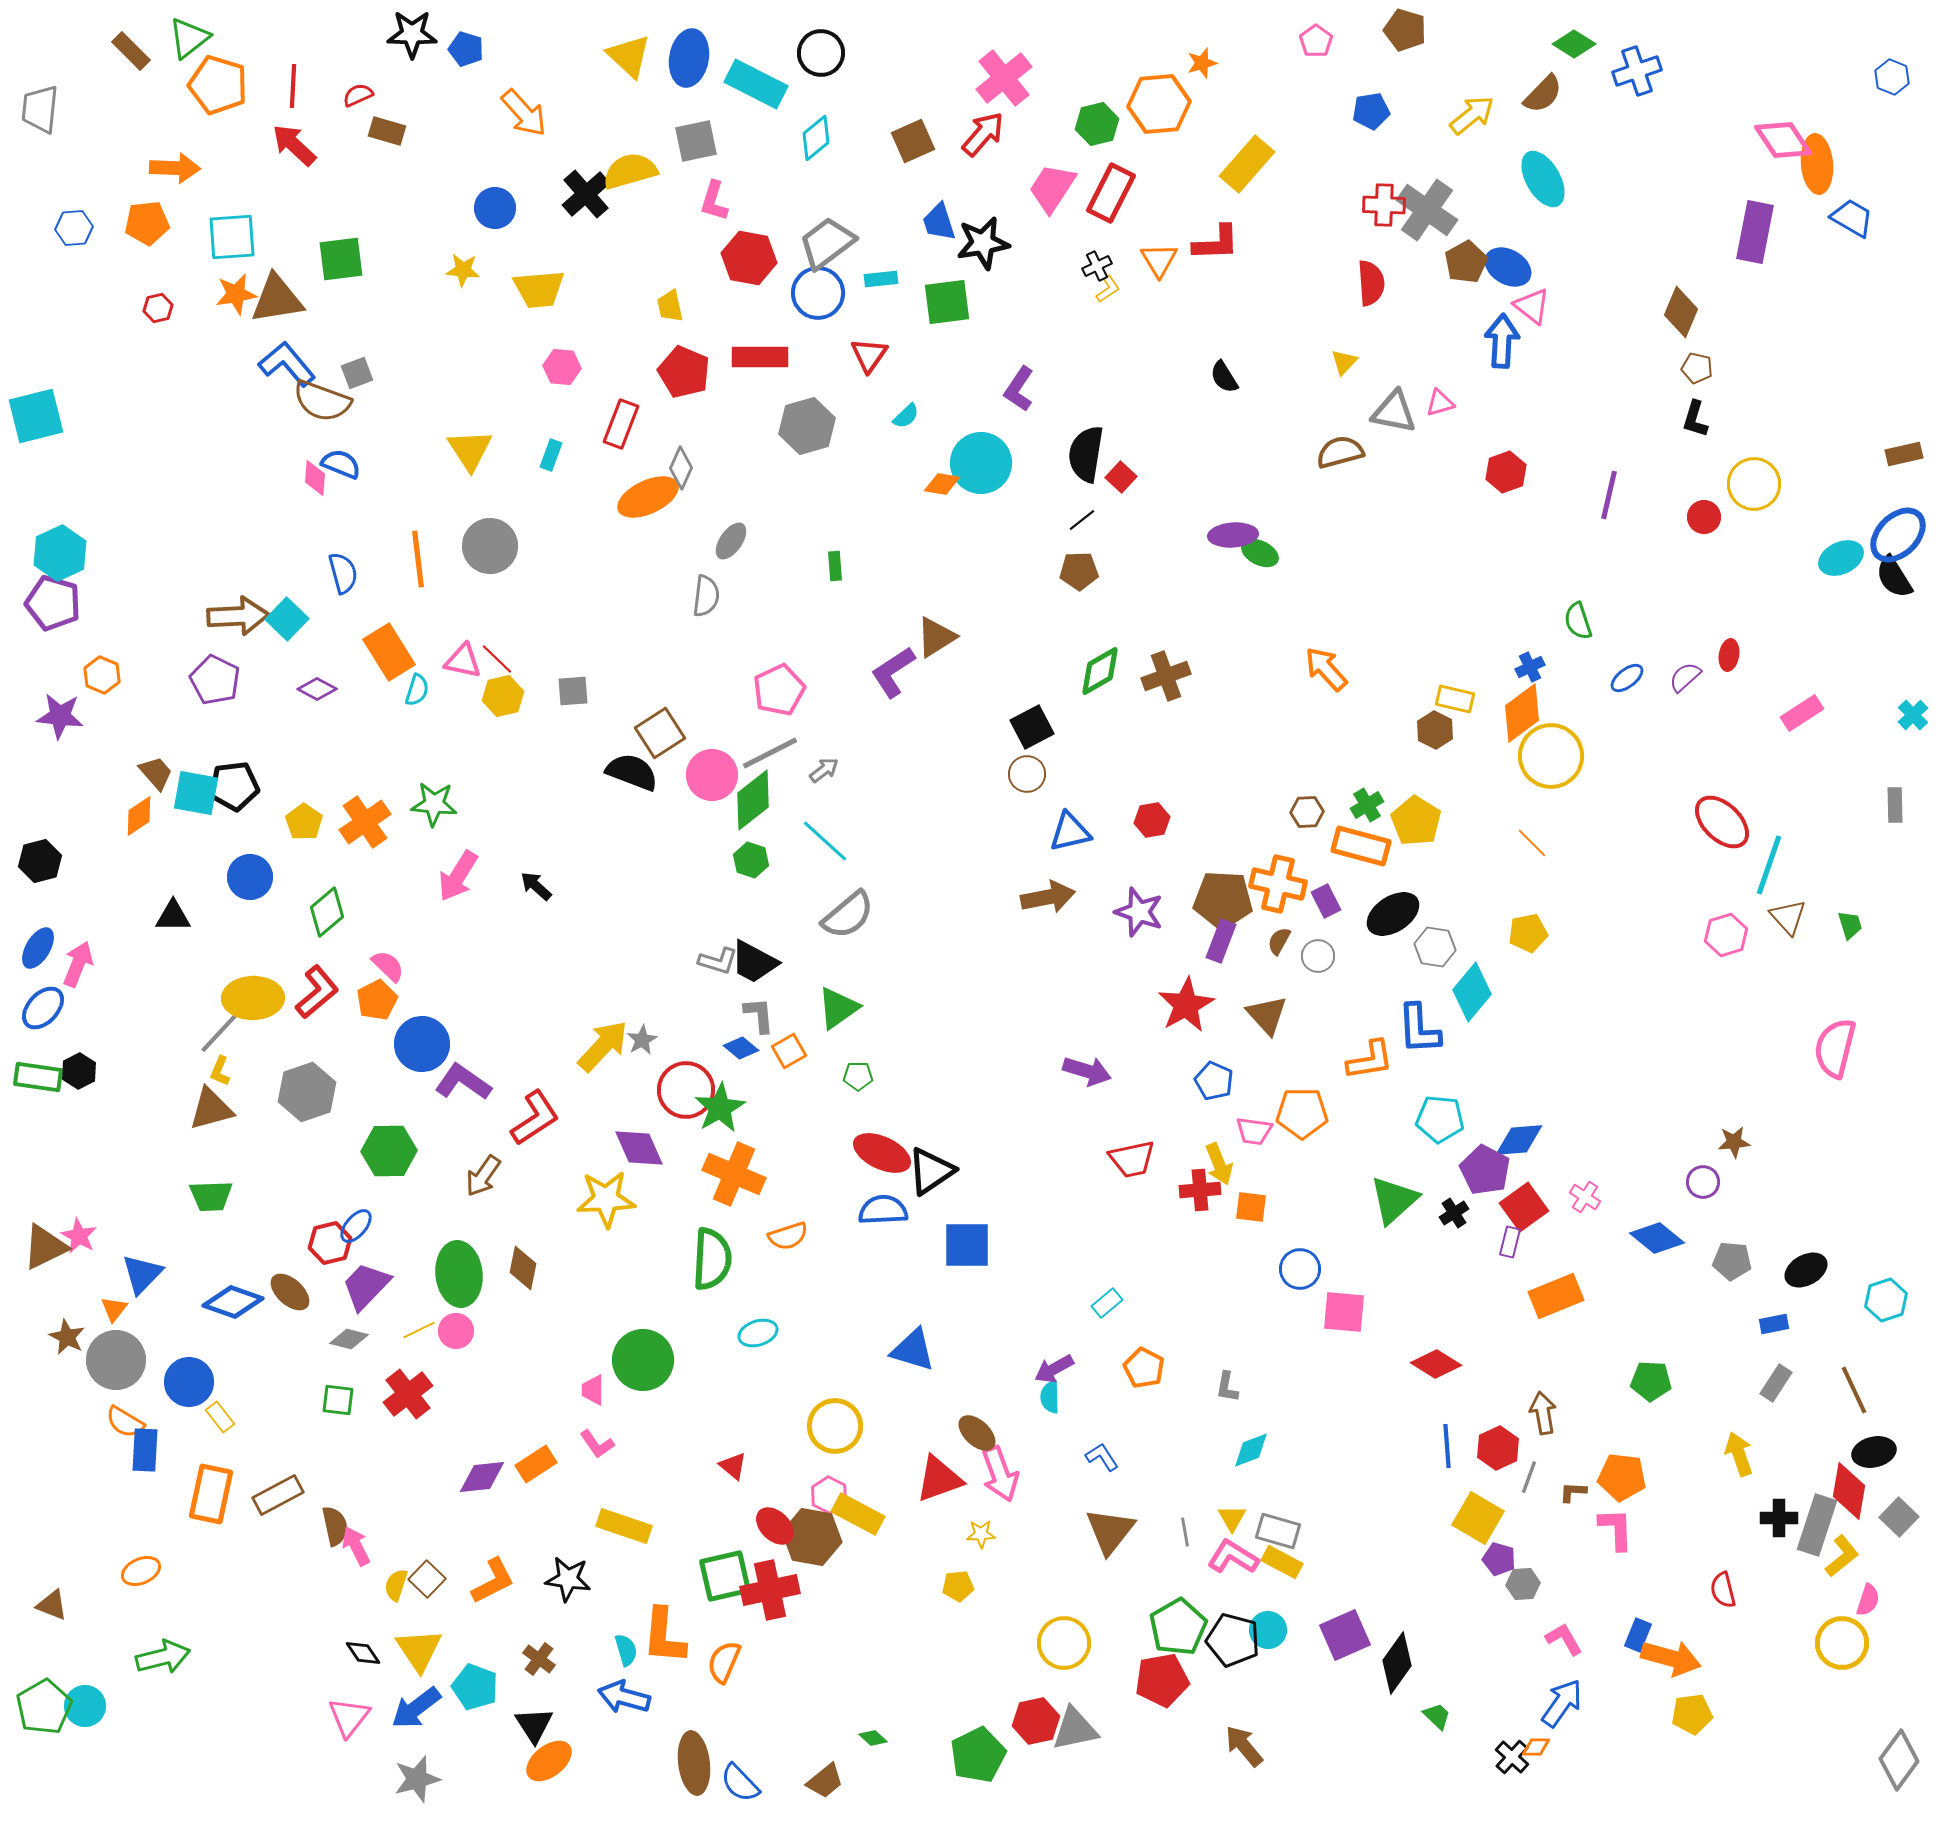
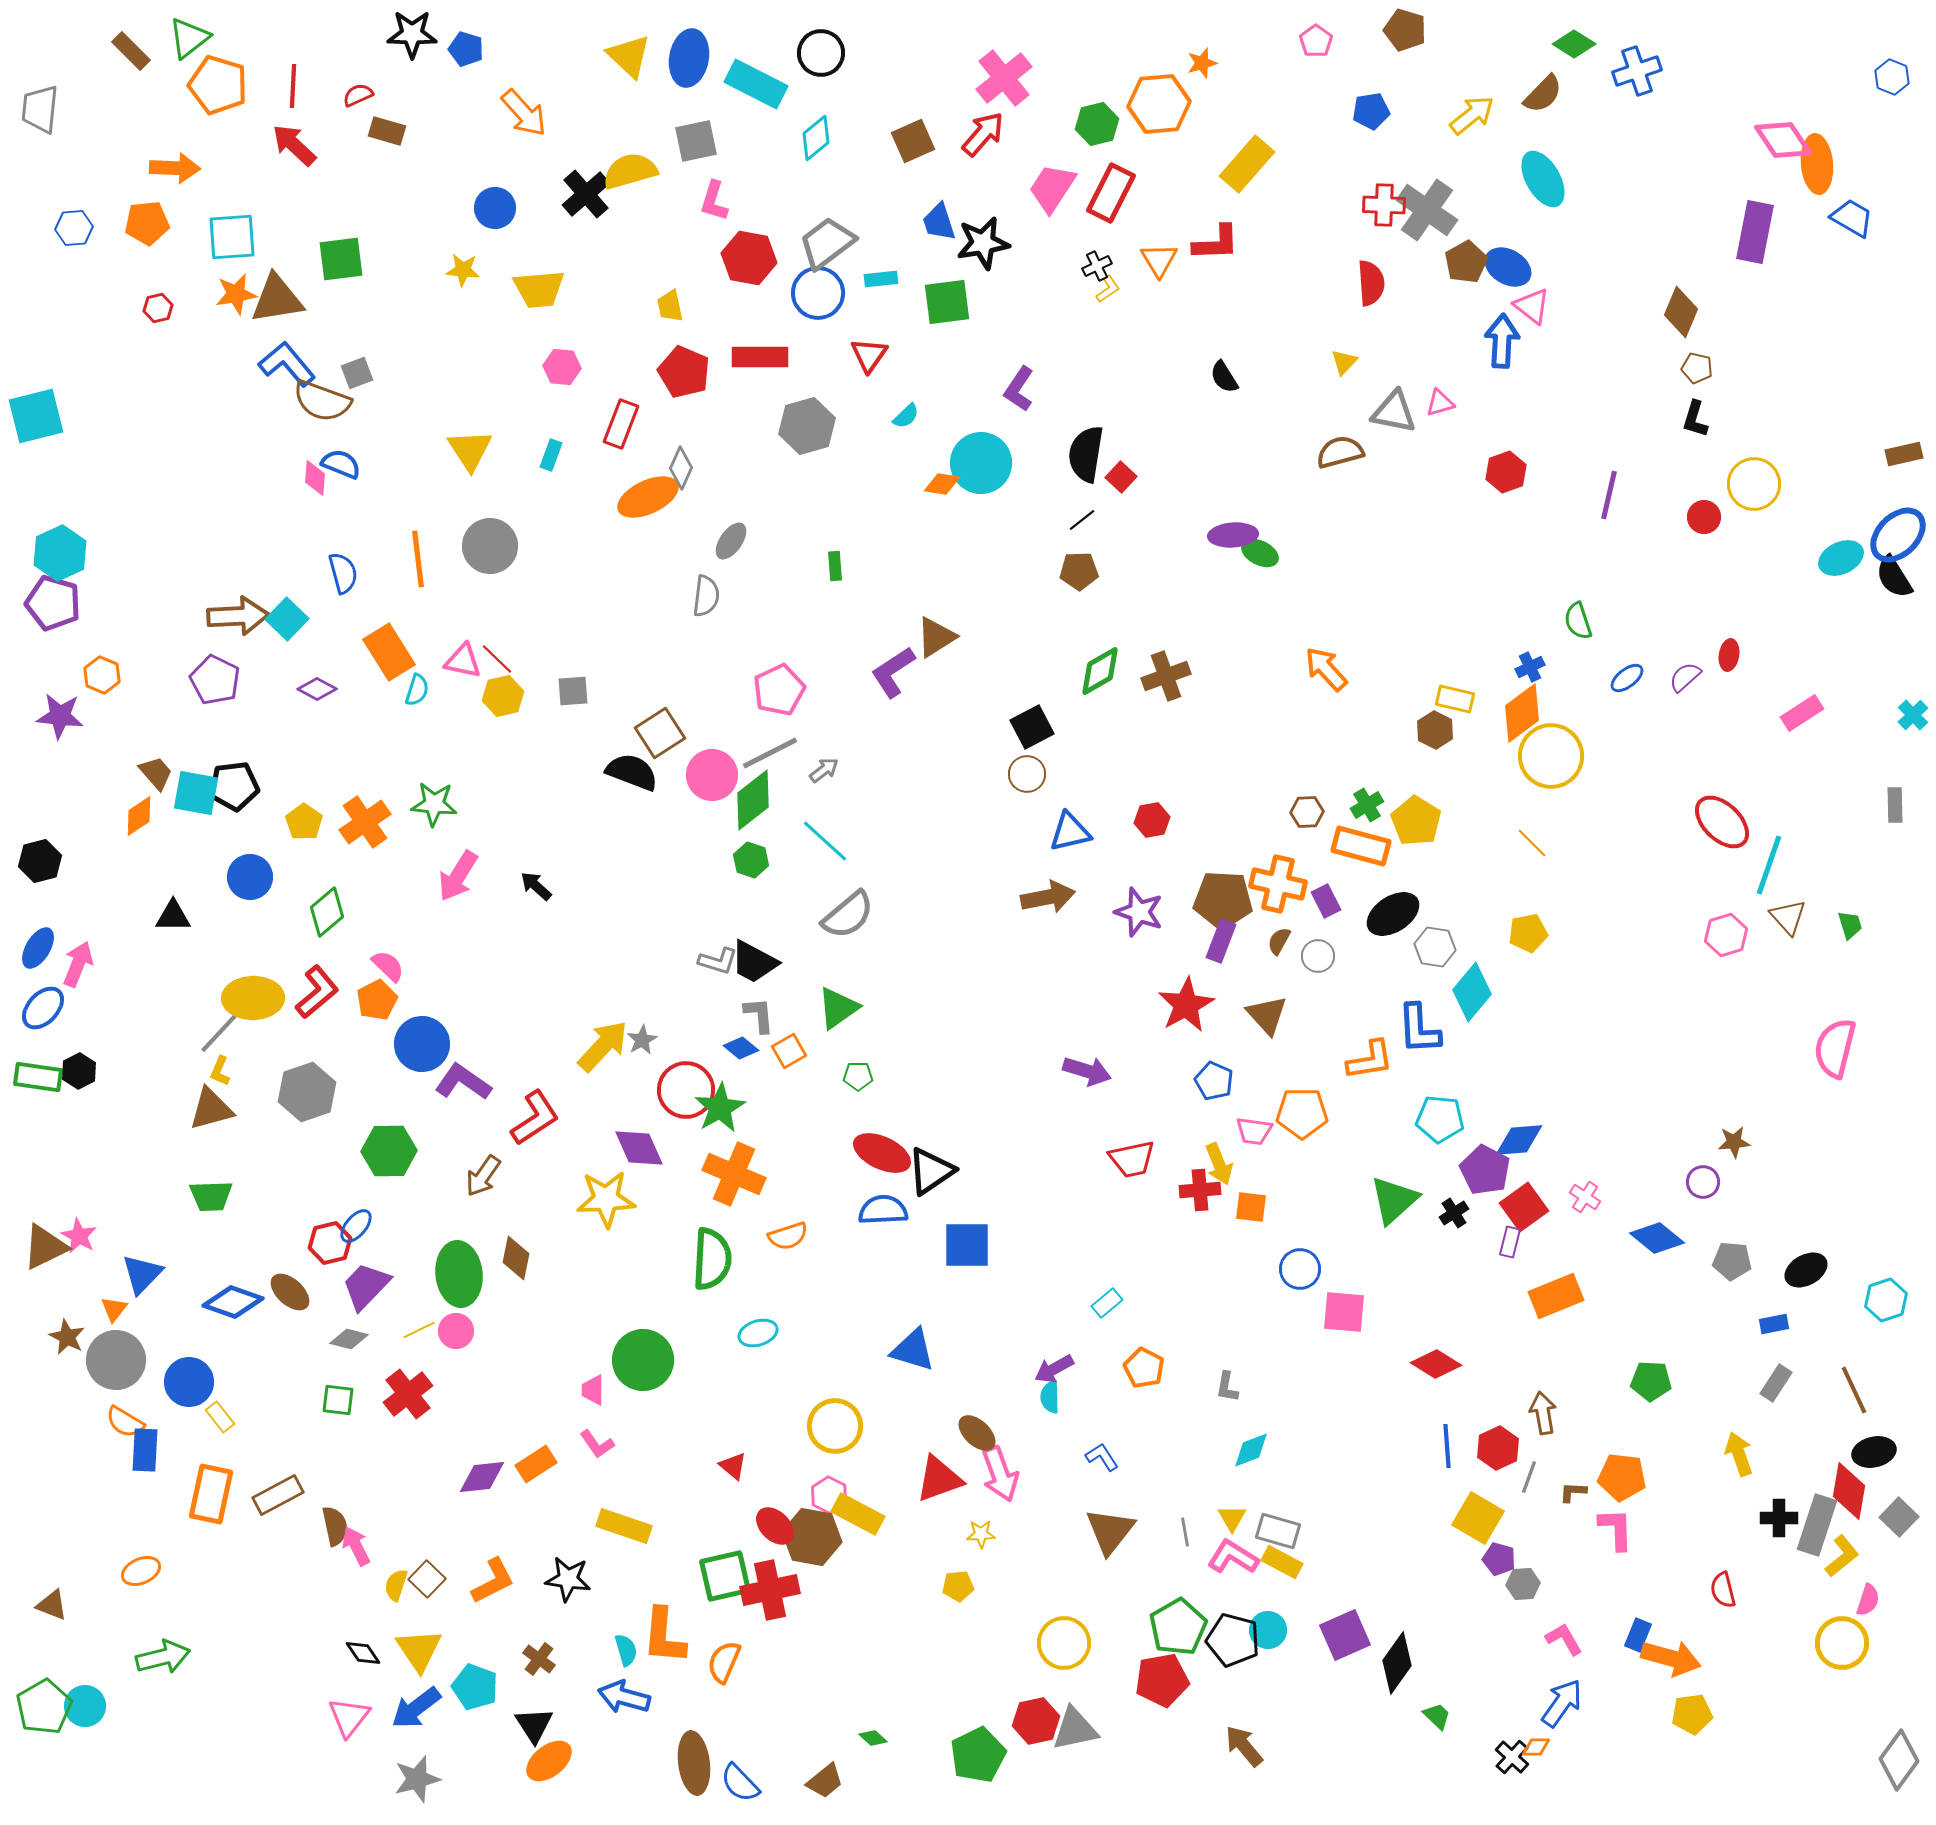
brown diamond at (523, 1268): moved 7 px left, 10 px up
